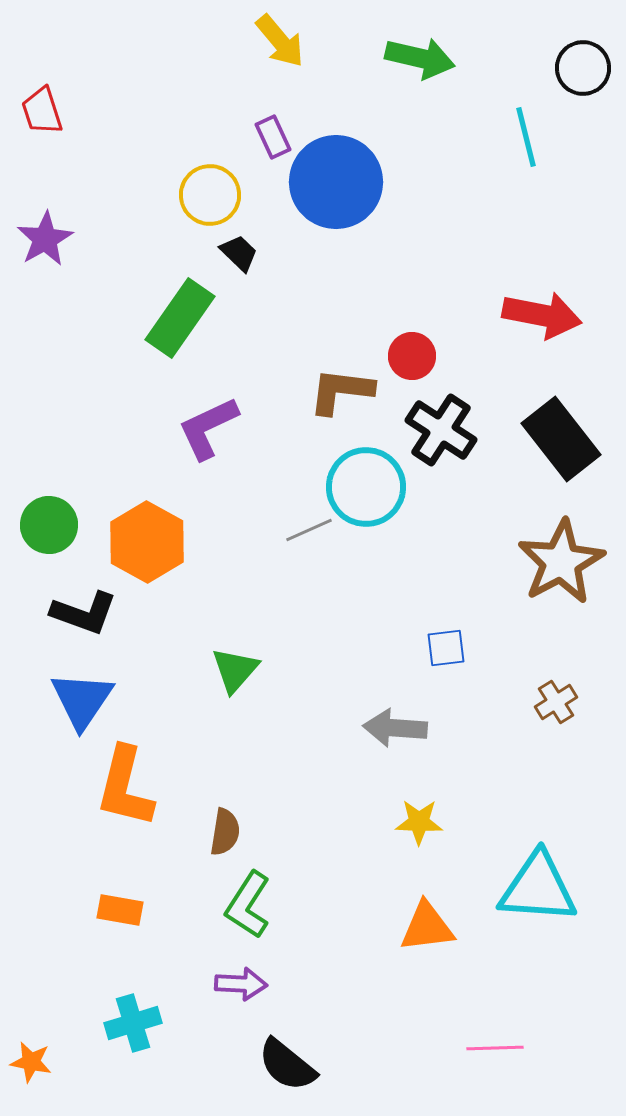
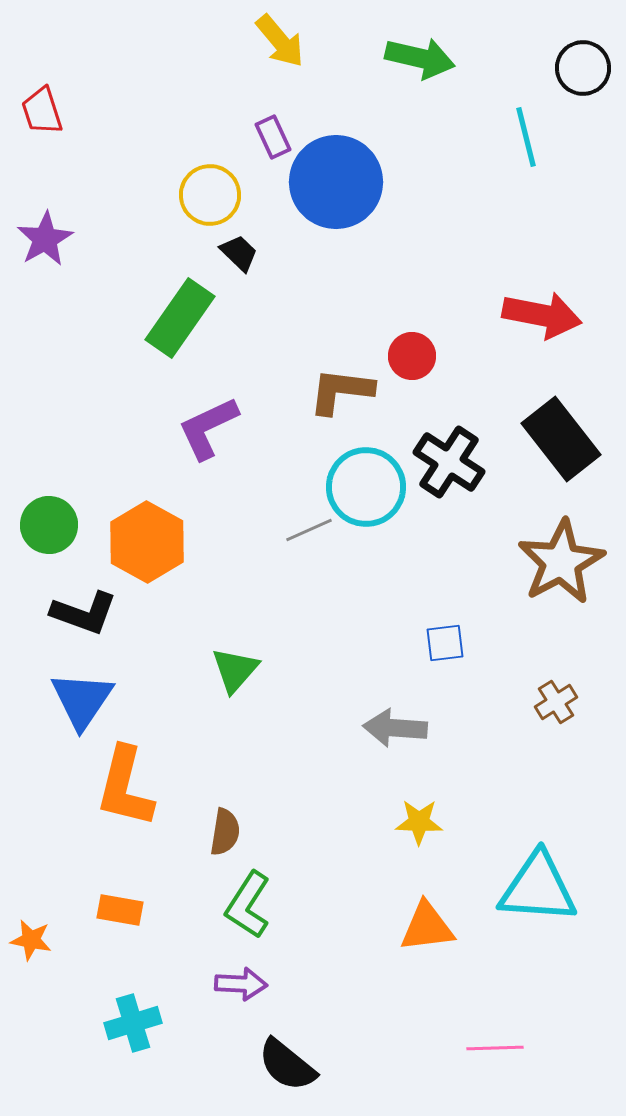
black cross: moved 8 px right, 32 px down
blue square: moved 1 px left, 5 px up
orange star: moved 122 px up
